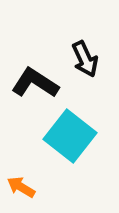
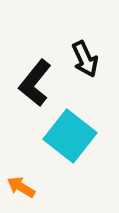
black L-shape: rotated 84 degrees counterclockwise
